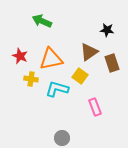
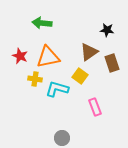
green arrow: moved 2 px down; rotated 18 degrees counterclockwise
orange triangle: moved 3 px left, 2 px up
yellow cross: moved 4 px right
